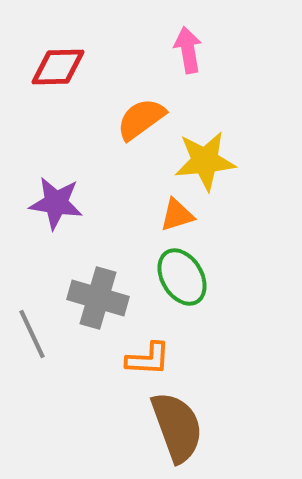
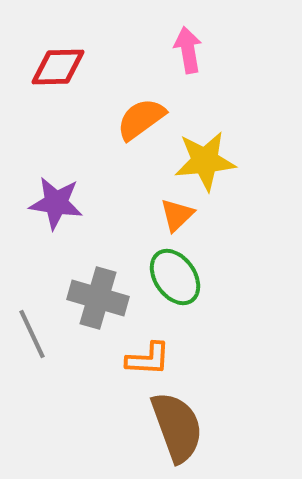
orange triangle: rotated 27 degrees counterclockwise
green ellipse: moved 7 px left; rotated 4 degrees counterclockwise
